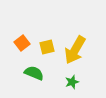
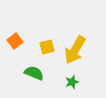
orange square: moved 7 px left, 2 px up
